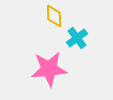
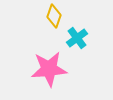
yellow diamond: rotated 20 degrees clockwise
